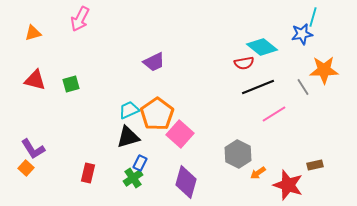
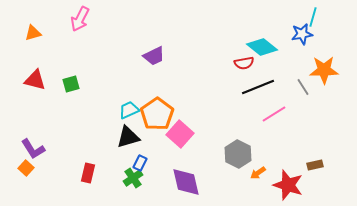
purple trapezoid: moved 6 px up
purple diamond: rotated 28 degrees counterclockwise
